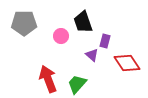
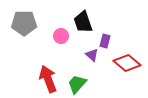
red diamond: rotated 16 degrees counterclockwise
